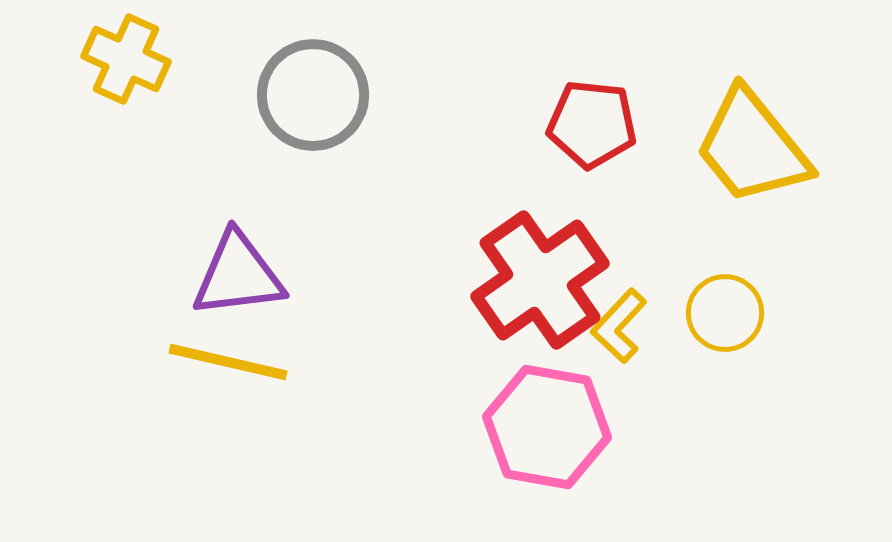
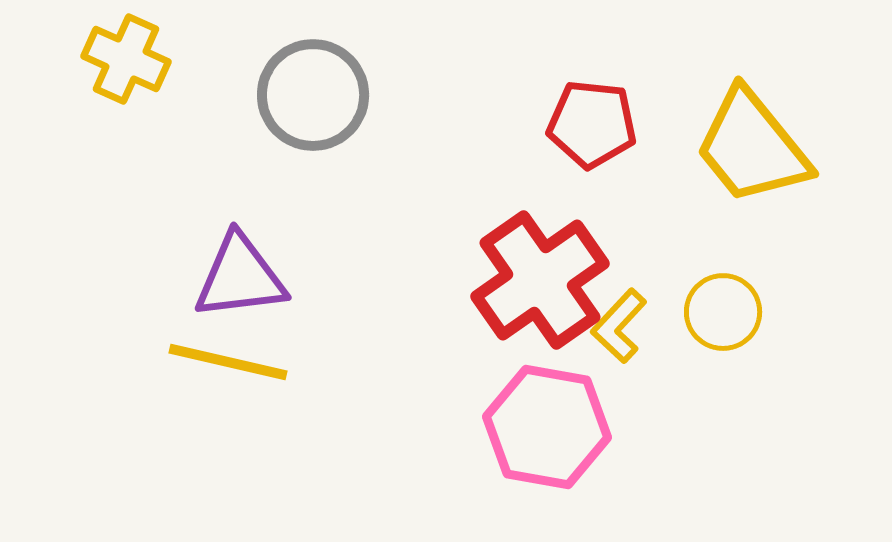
purple triangle: moved 2 px right, 2 px down
yellow circle: moved 2 px left, 1 px up
